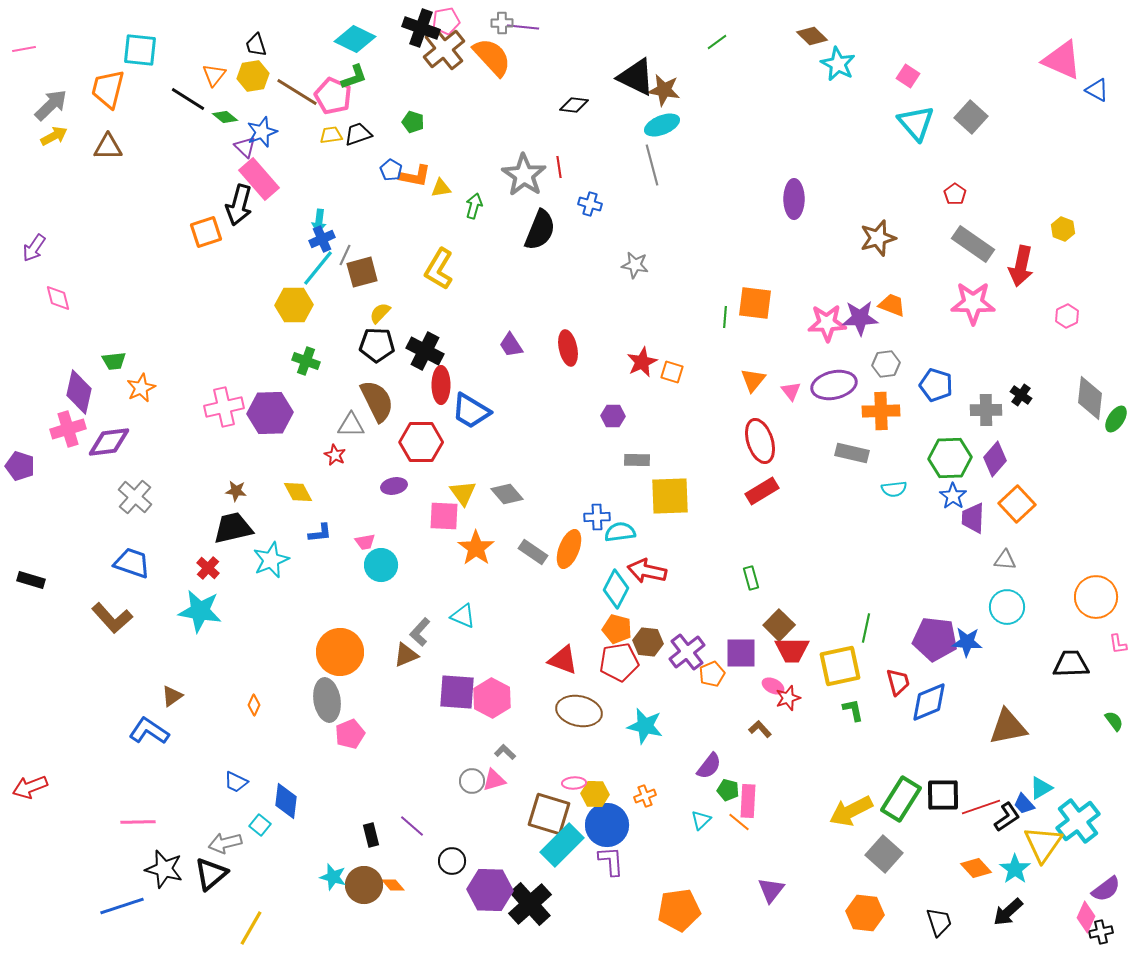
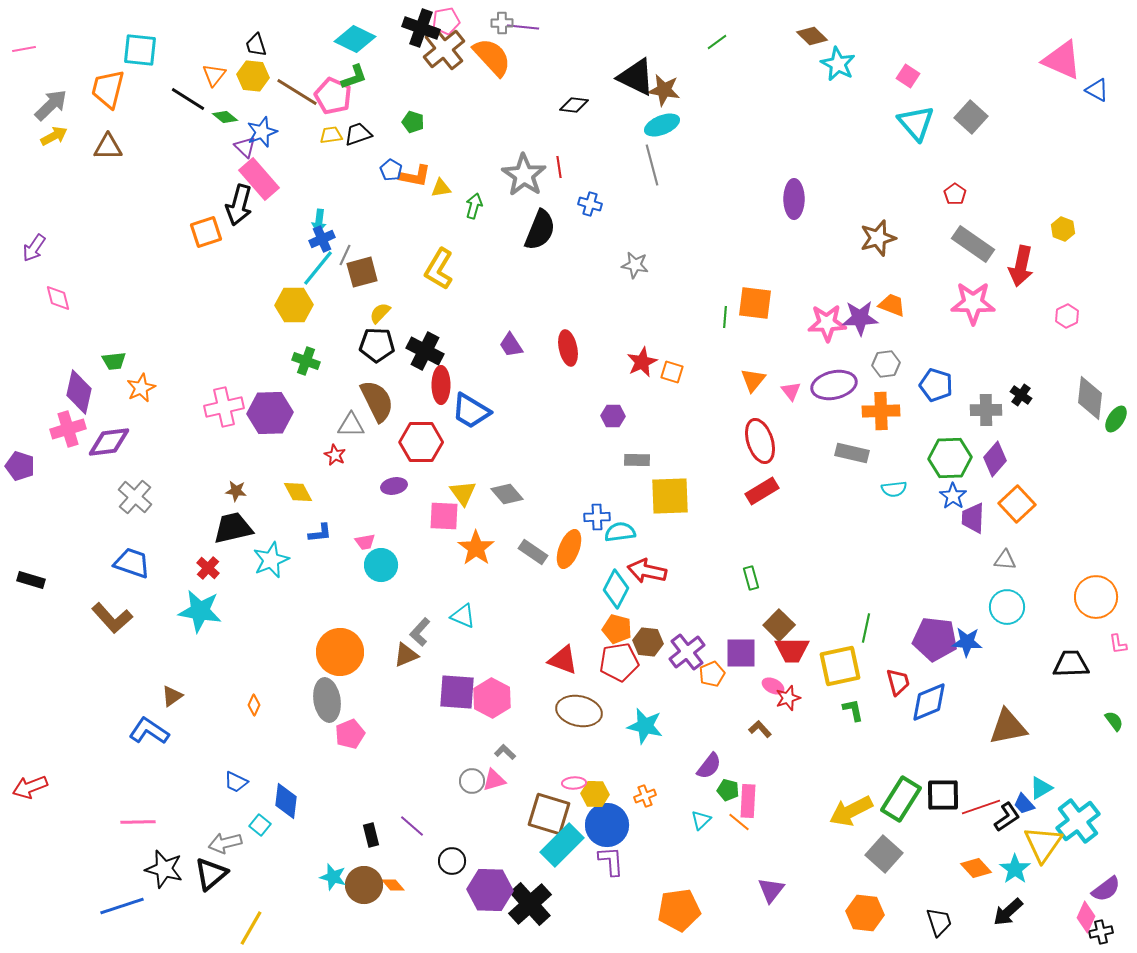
yellow hexagon at (253, 76): rotated 16 degrees clockwise
